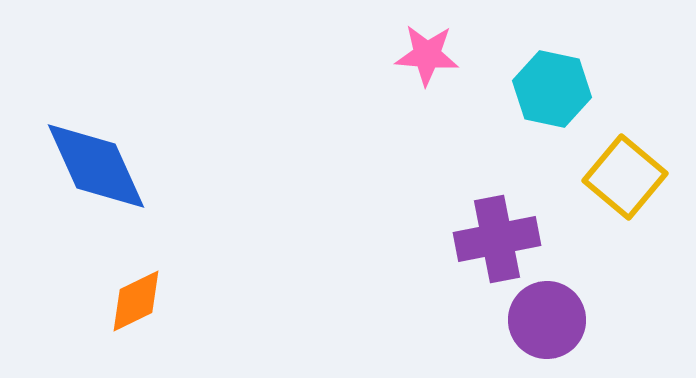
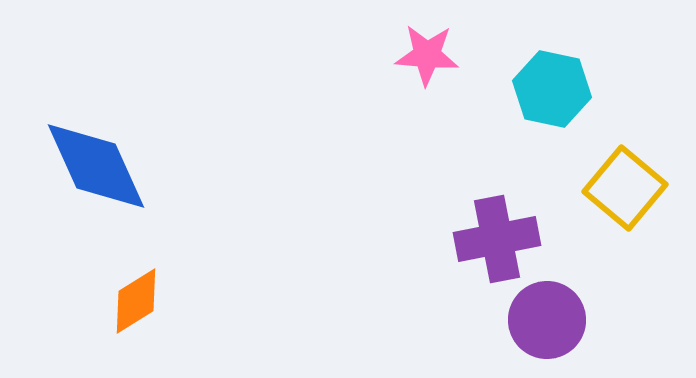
yellow square: moved 11 px down
orange diamond: rotated 6 degrees counterclockwise
